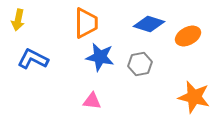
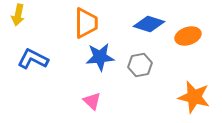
yellow arrow: moved 5 px up
orange ellipse: rotated 10 degrees clockwise
blue star: rotated 16 degrees counterclockwise
gray hexagon: moved 1 px down
pink triangle: rotated 36 degrees clockwise
